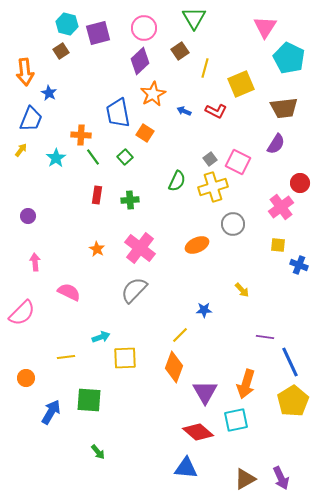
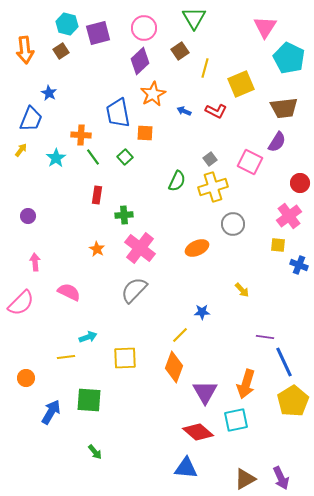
orange arrow at (25, 72): moved 22 px up
orange square at (145, 133): rotated 30 degrees counterclockwise
purple semicircle at (276, 144): moved 1 px right, 2 px up
pink square at (238, 162): moved 12 px right
green cross at (130, 200): moved 6 px left, 15 px down
pink cross at (281, 207): moved 8 px right, 9 px down
orange ellipse at (197, 245): moved 3 px down
blue star at (204, 310): moved 2 px left, 2 px down
pink semicircle at (22, 313): moved 1 px left, 10 px up
cyan arrow at (101, 337): moved 13 px left
blue line at (290, 362): moved 6 px left
green arrow at (98, 452): moved 3 px left
